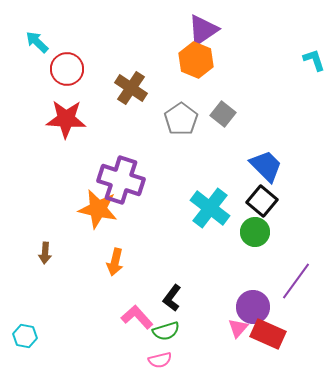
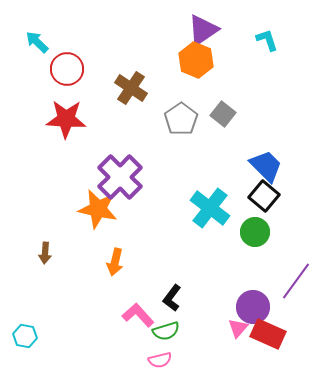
cyan L-shape: moved 47 px left, 20 px up
purple cross: moved 1 px left, 3 px up; rotated 27 degrees clockwise
black square: moved 2 px right, 5 px up
pink L-shape: moved 1 px right, 2 px up
